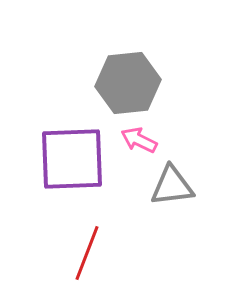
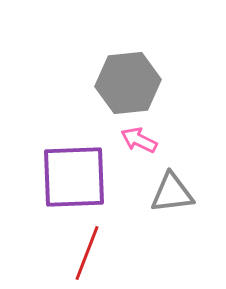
purple square: moved 2 px right, 18 px down
gray triangle: moved 7 px down
